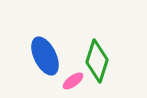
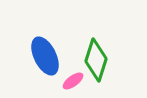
green diamond: moved 1 px left, 1 px up
